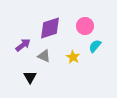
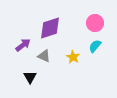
pink circle: moved 10 px right, 3 px up
